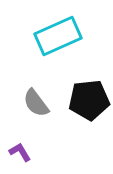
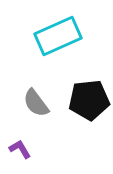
purple L-shape: moved 3 px up
